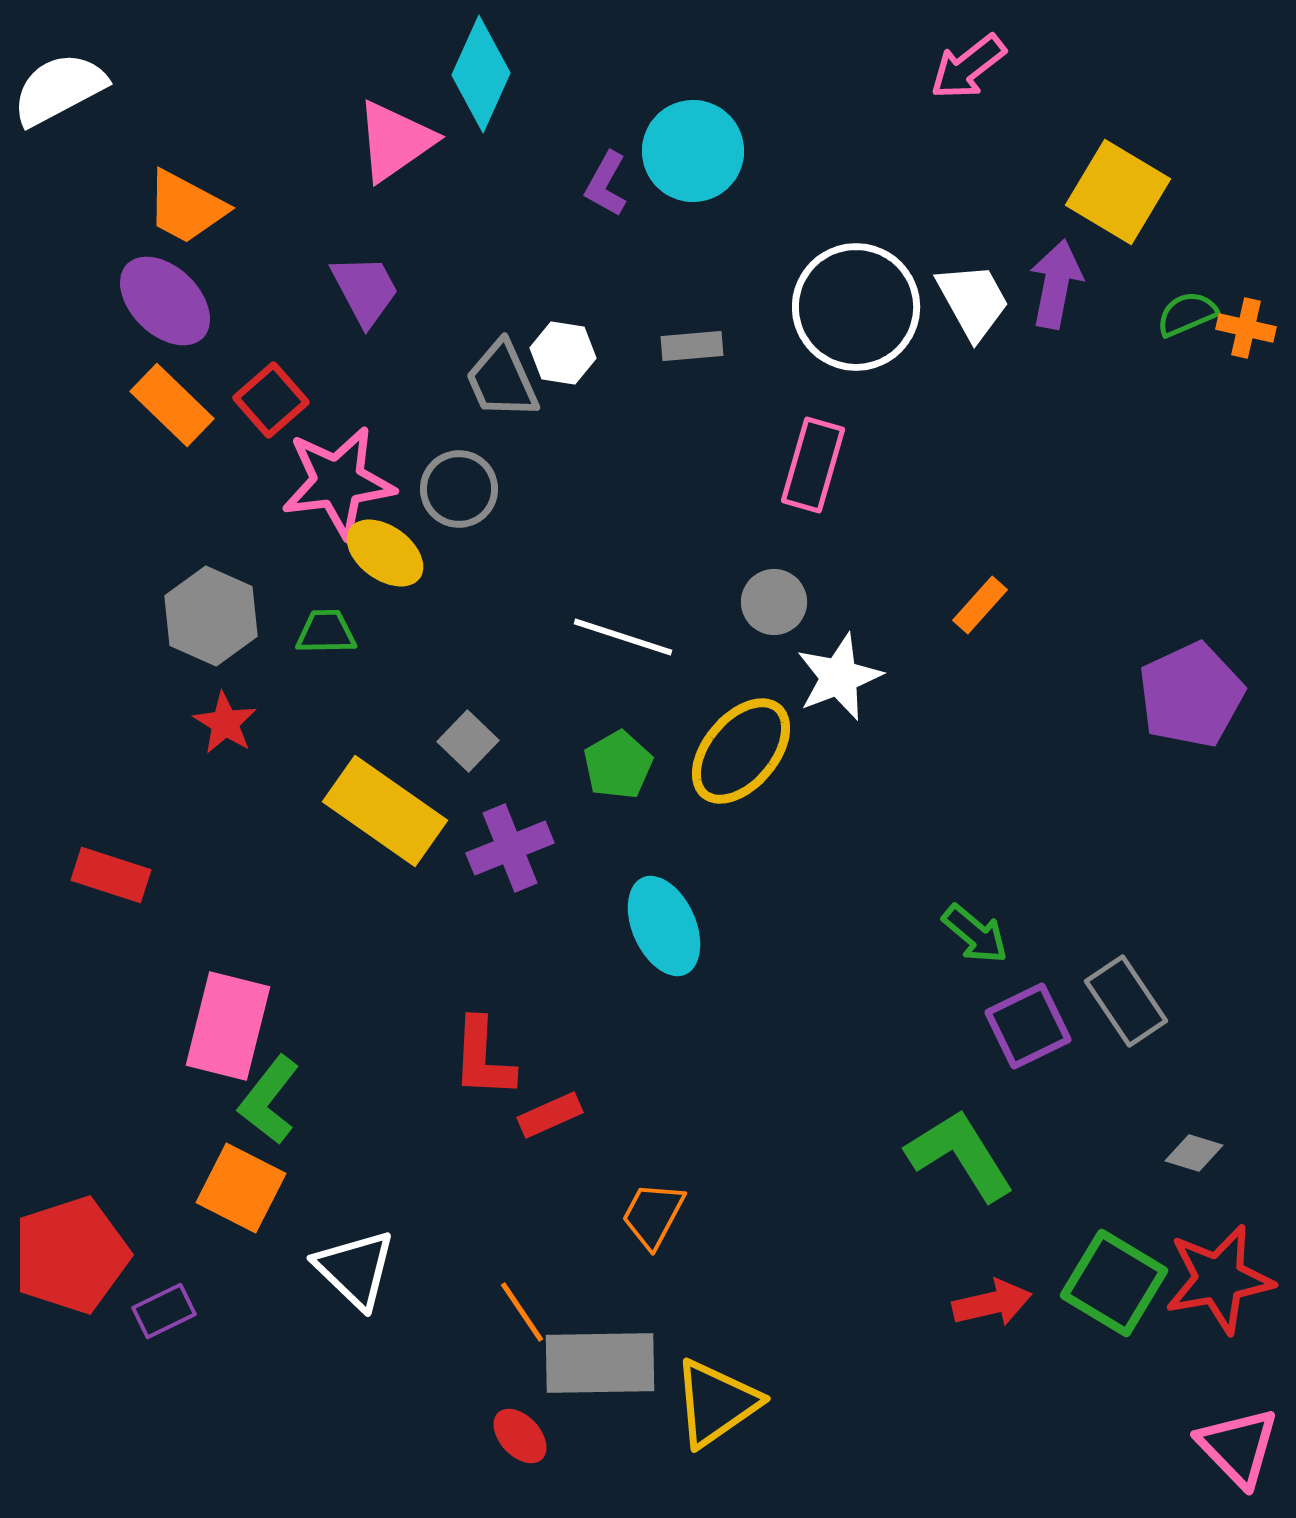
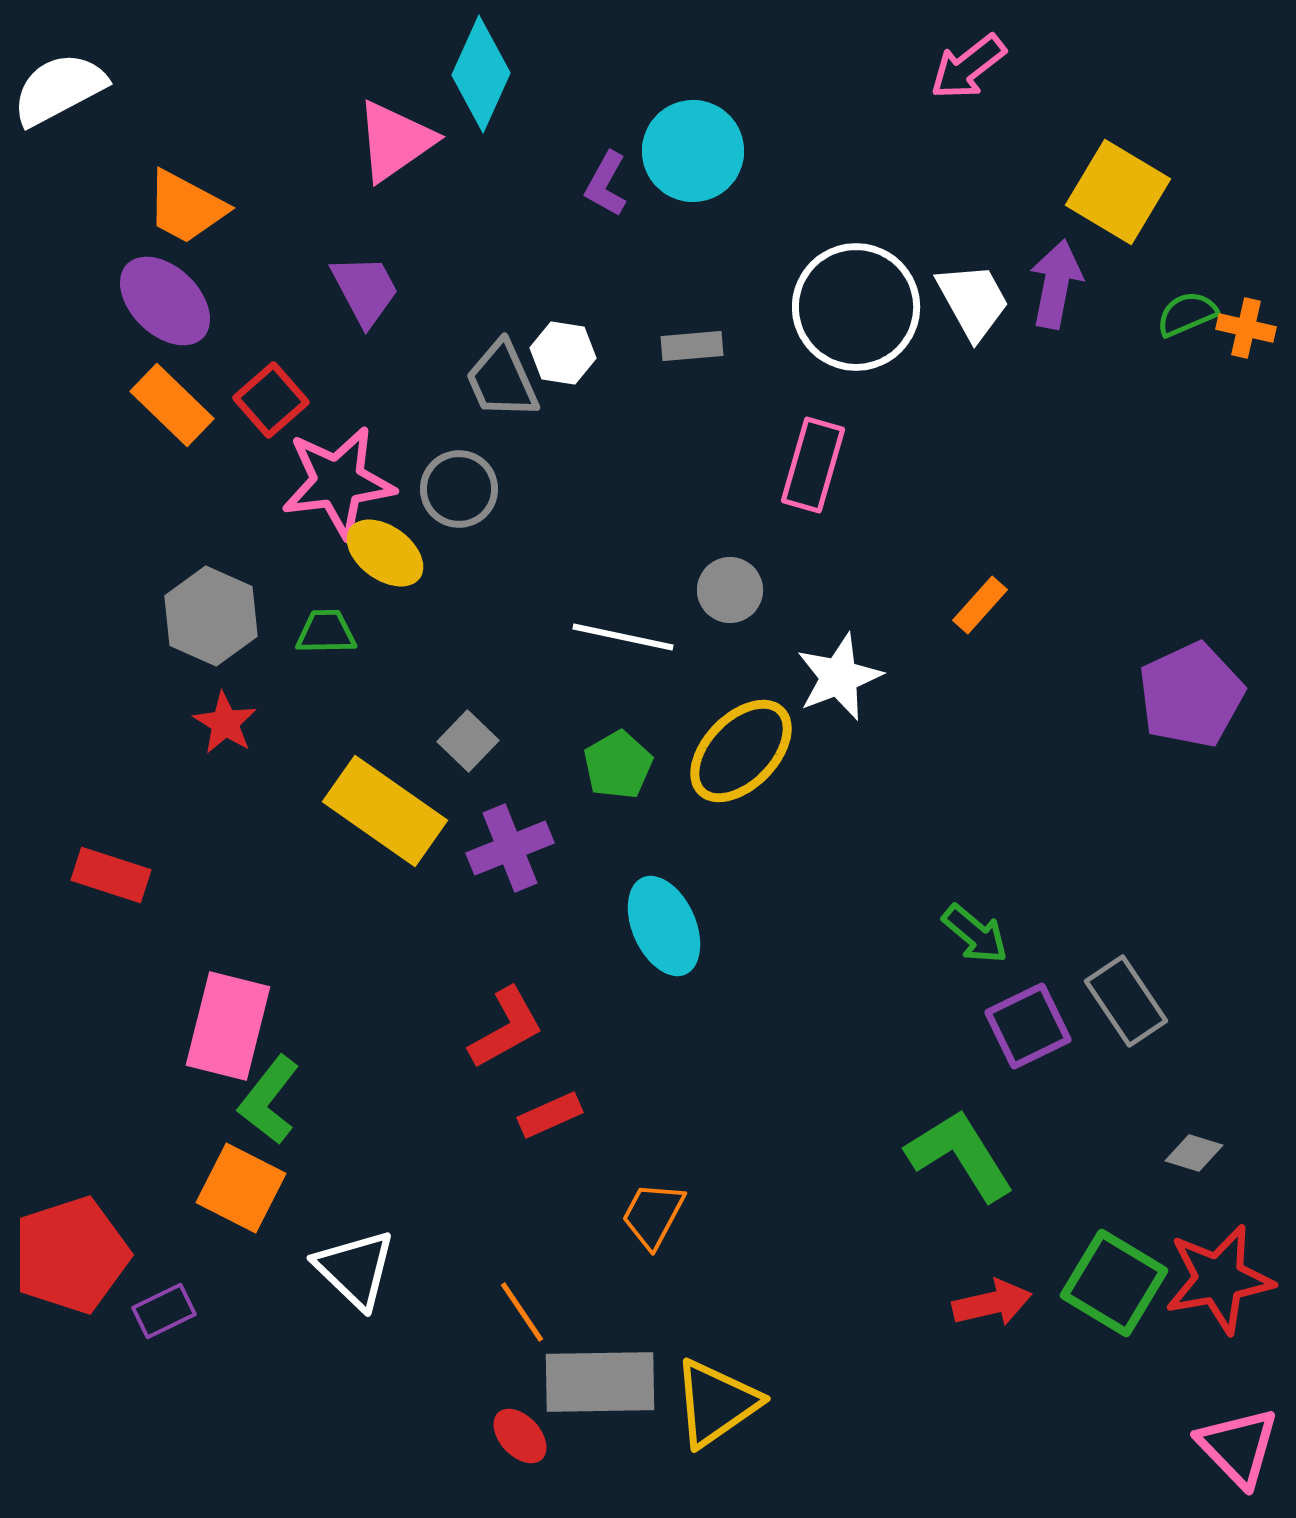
gray circle at (774, 602): moved 44 px left, 12 px up
white line at (623, 637): rotated 6 degrees counterclockwise
yellow ellipse at (741, 751): rotated 4 degrees clockwise
red L-shape at (483, 1058): moved 23 px right, 30 px up; rotated 122 degrees counterclockwise
gray rectangle at (600, 1363): moved 19 px down
